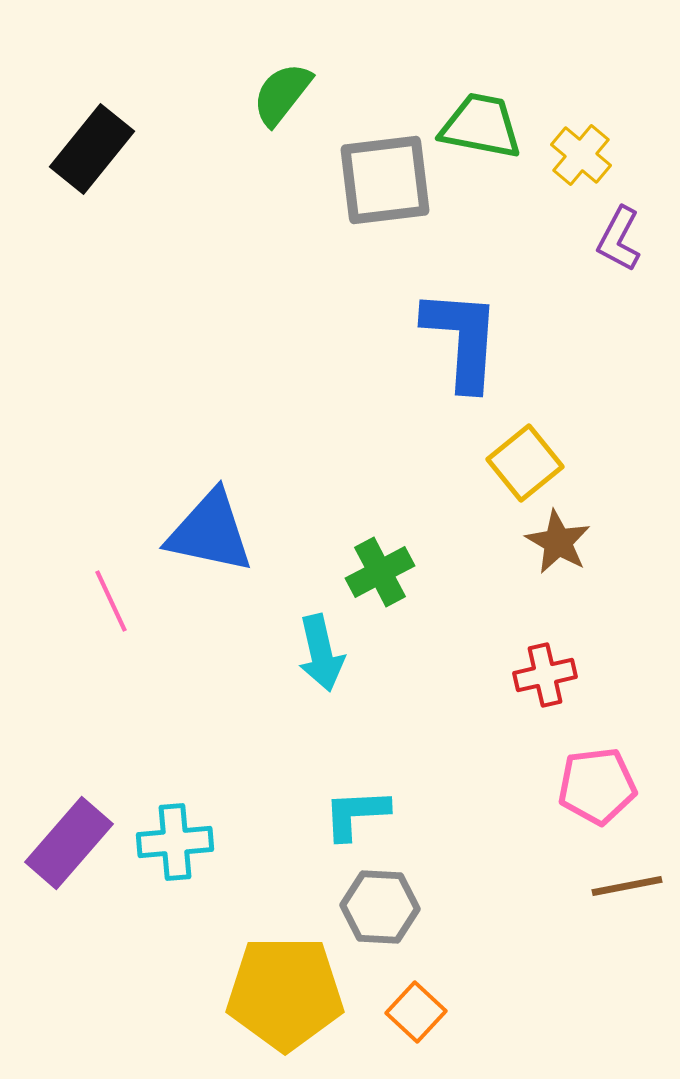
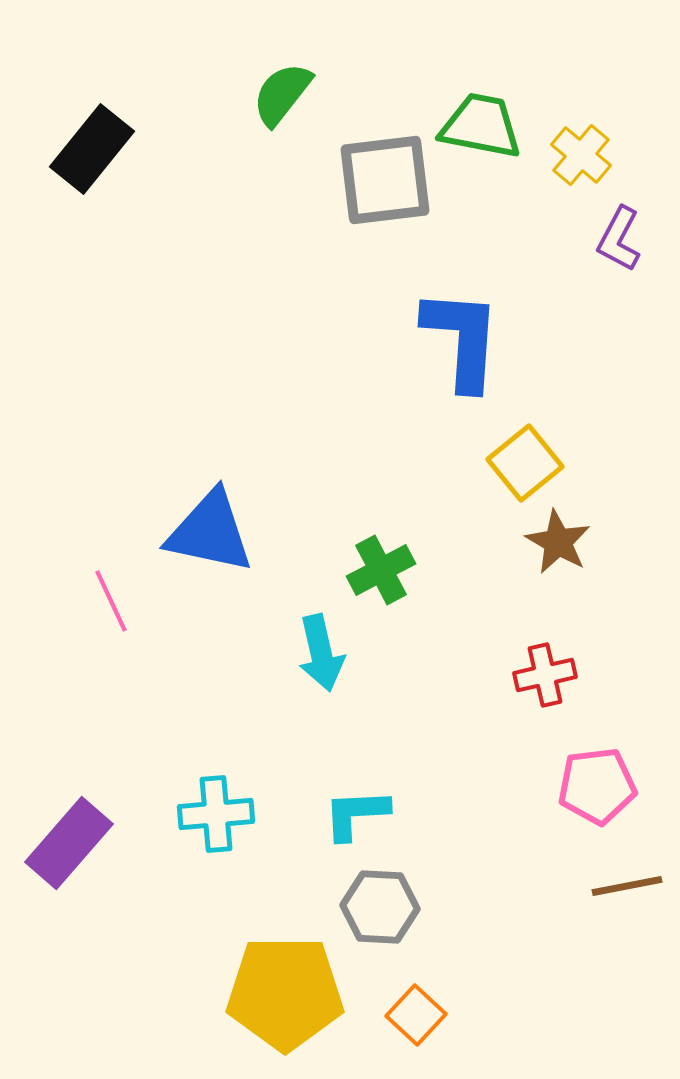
green cross: moved 1 px right, 2 px up
cyan cross: moved 41 px right, 28 px up
orange square: moved 3 px down
